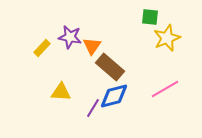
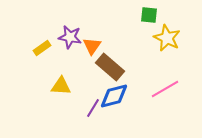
green square: moved 1 px left, 2 px up
yellow star: rotated 24 degrees counterclockwise
yellow rectangle: rotated 12 degrees clockwise
yellow triangle: moved 6 px up
